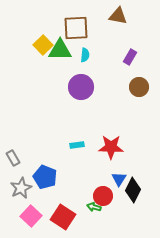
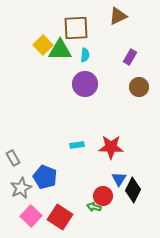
brown triangle: rotated 36 degrees counterclockwise
purple circle: moved 4 px right, 3 px up
red square: moved 3 px left
